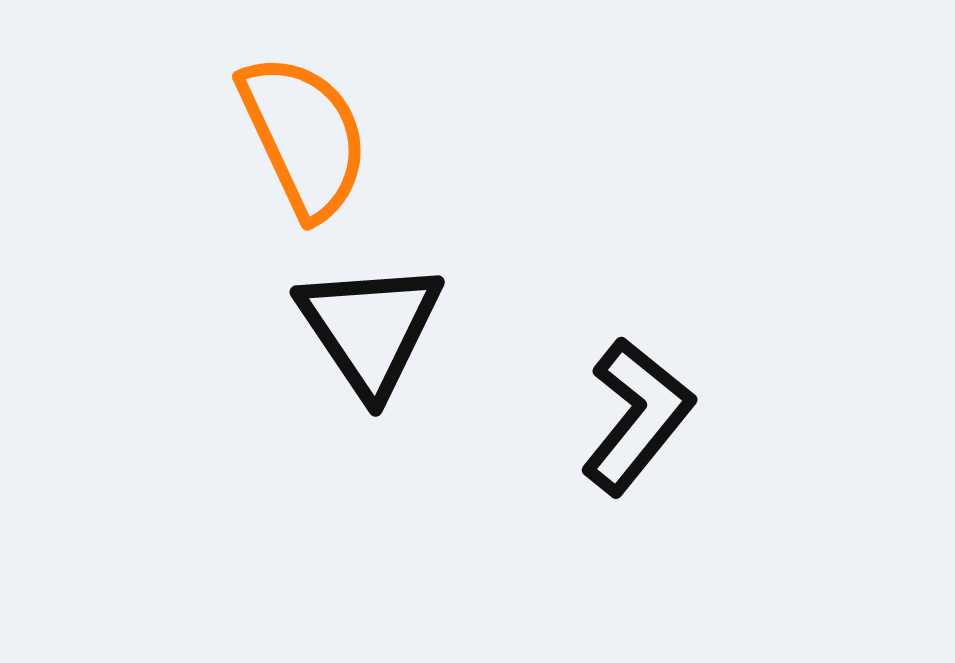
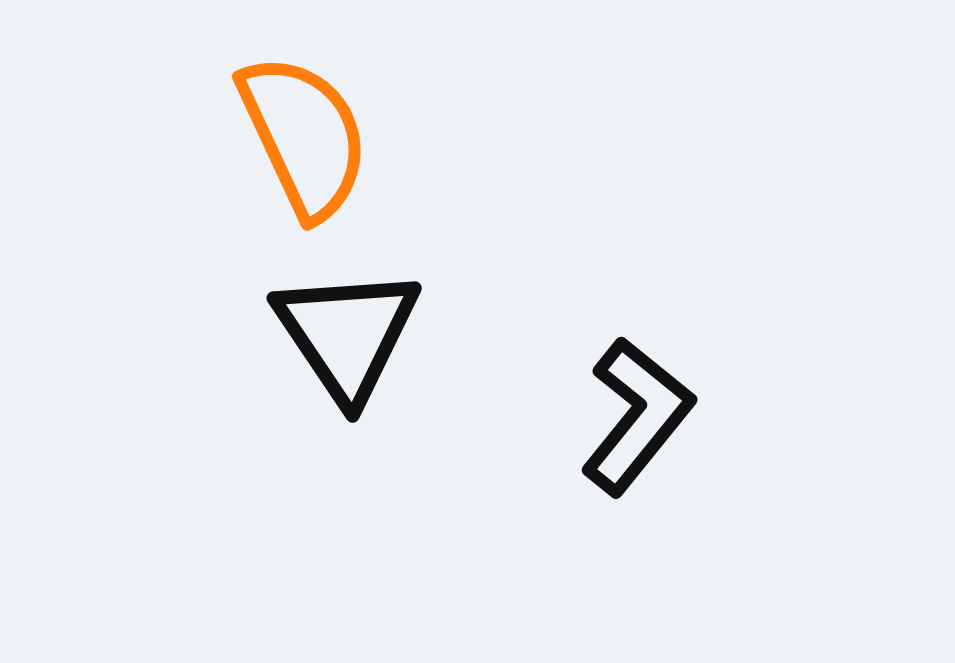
black triangle: moved 23 px left, 6 px down
